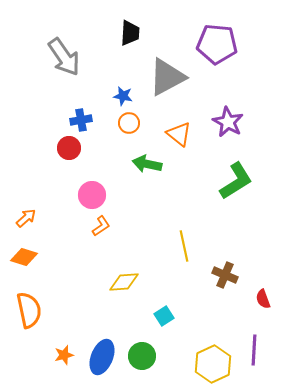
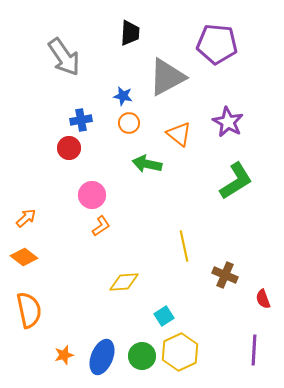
orange diamond: rotated 20 degrees clockwise
yellow hexagon: moved 33 px left, 12 px up
